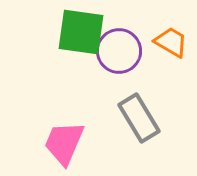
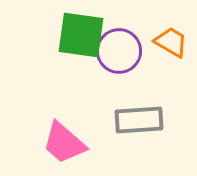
green square: moved 3 px down
gray rectangle: moved 2 px down; rotated 63 degrees counterclockwise
pink trapezoid: rotated 72 degrees counterclockwise
